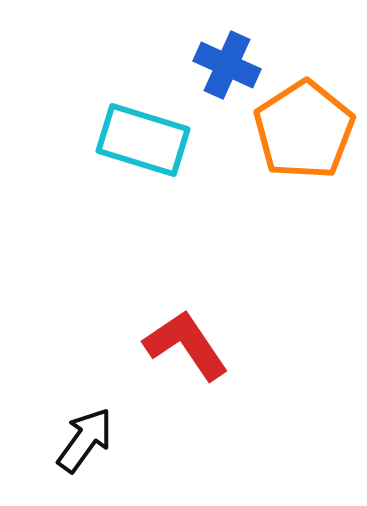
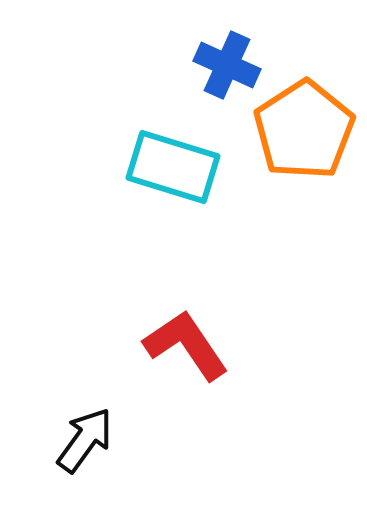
cyan rectangle: moved 30 px right, 27 px down
